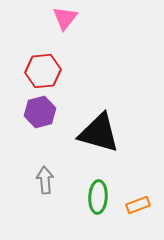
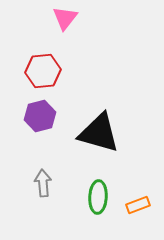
purple hexagon: moved 4 px down
gray arrow: moved 2 px left, 3 px down
